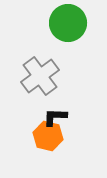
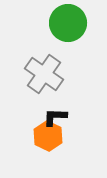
gray cross: moved 4 px right, 2 px up; rotated 18 degrees counterclockwise
orange hexagon: rotated 12 degrees clockwise
